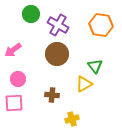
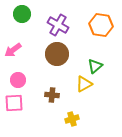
green circle: moved 9 px left
green triangle: rotated 28 degrees clockwise
pink circle: moved 1 px down
